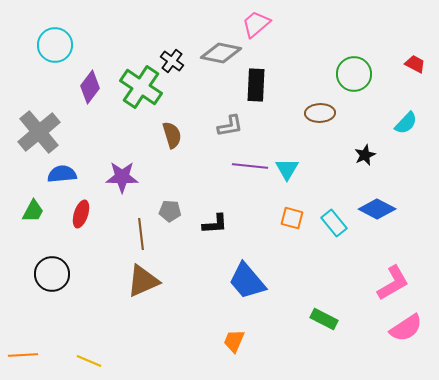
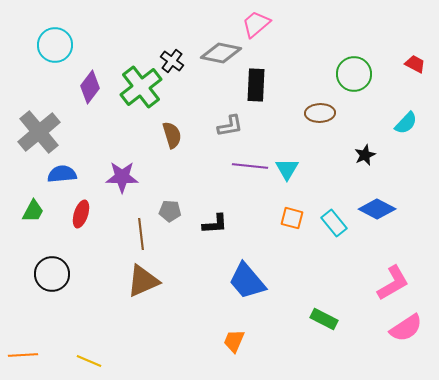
green cross: rotated 18 degrees clockwise
